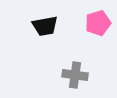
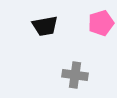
pink pentagon: moved 3 px right
